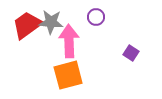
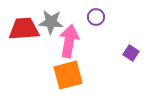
red trapezoid: moved 3 px left, 4 px down; rotated 32 degrees clockwise
pink arrow: rotated 12 degrees clockwise
